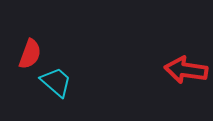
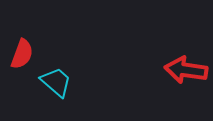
red semicircle: moved 8 px left
